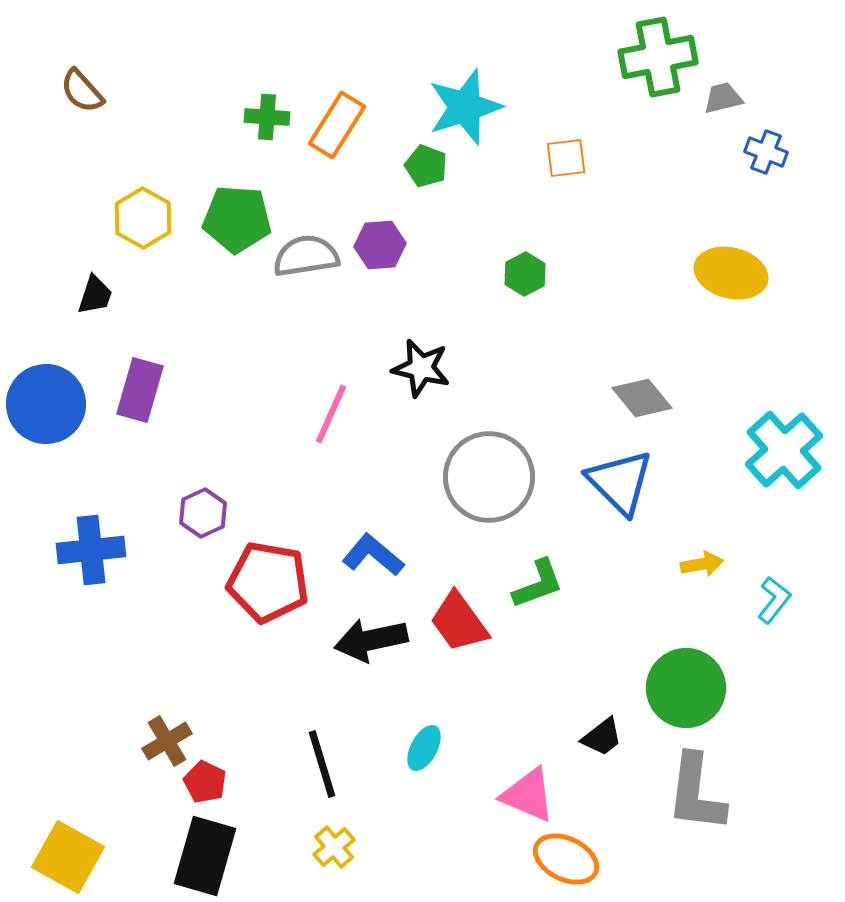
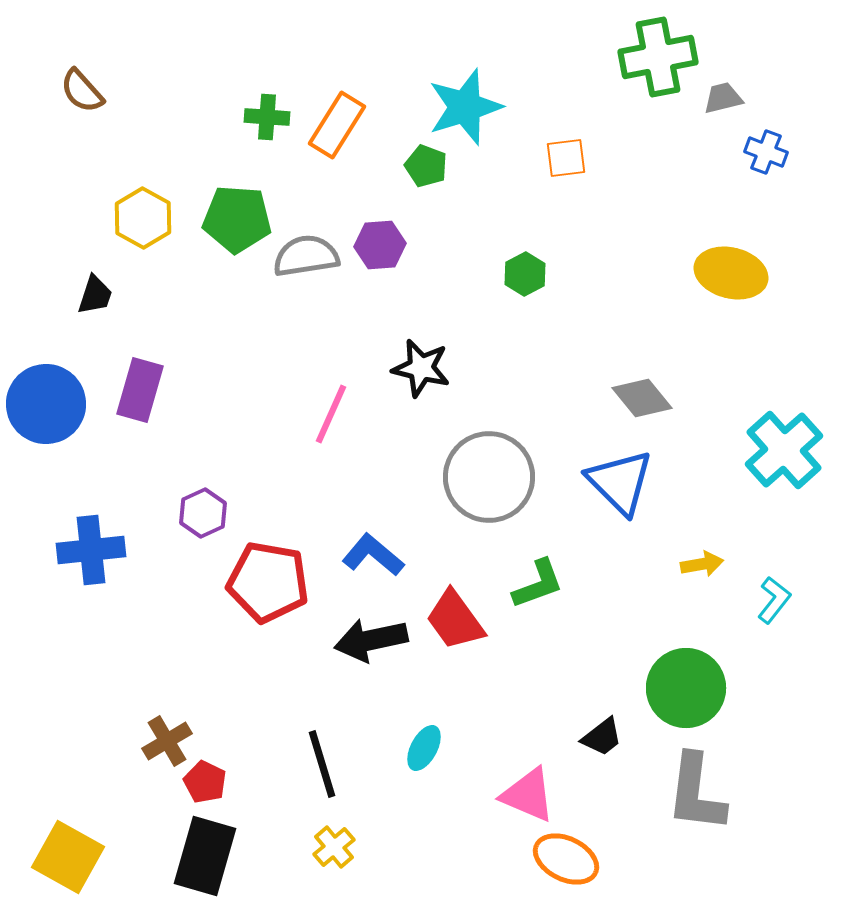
red trapezoid at (459, 622): moved 4 px left, 2 px up
